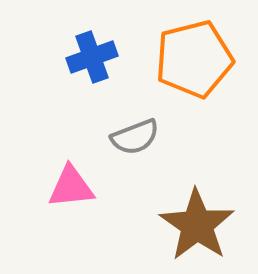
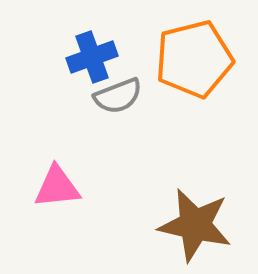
gray semicircle: moved 17 px left, 41 px up
pink triangle: moved 14 px left
brown star: moved 2 px left; rotated 22 degrees counterclockwise
